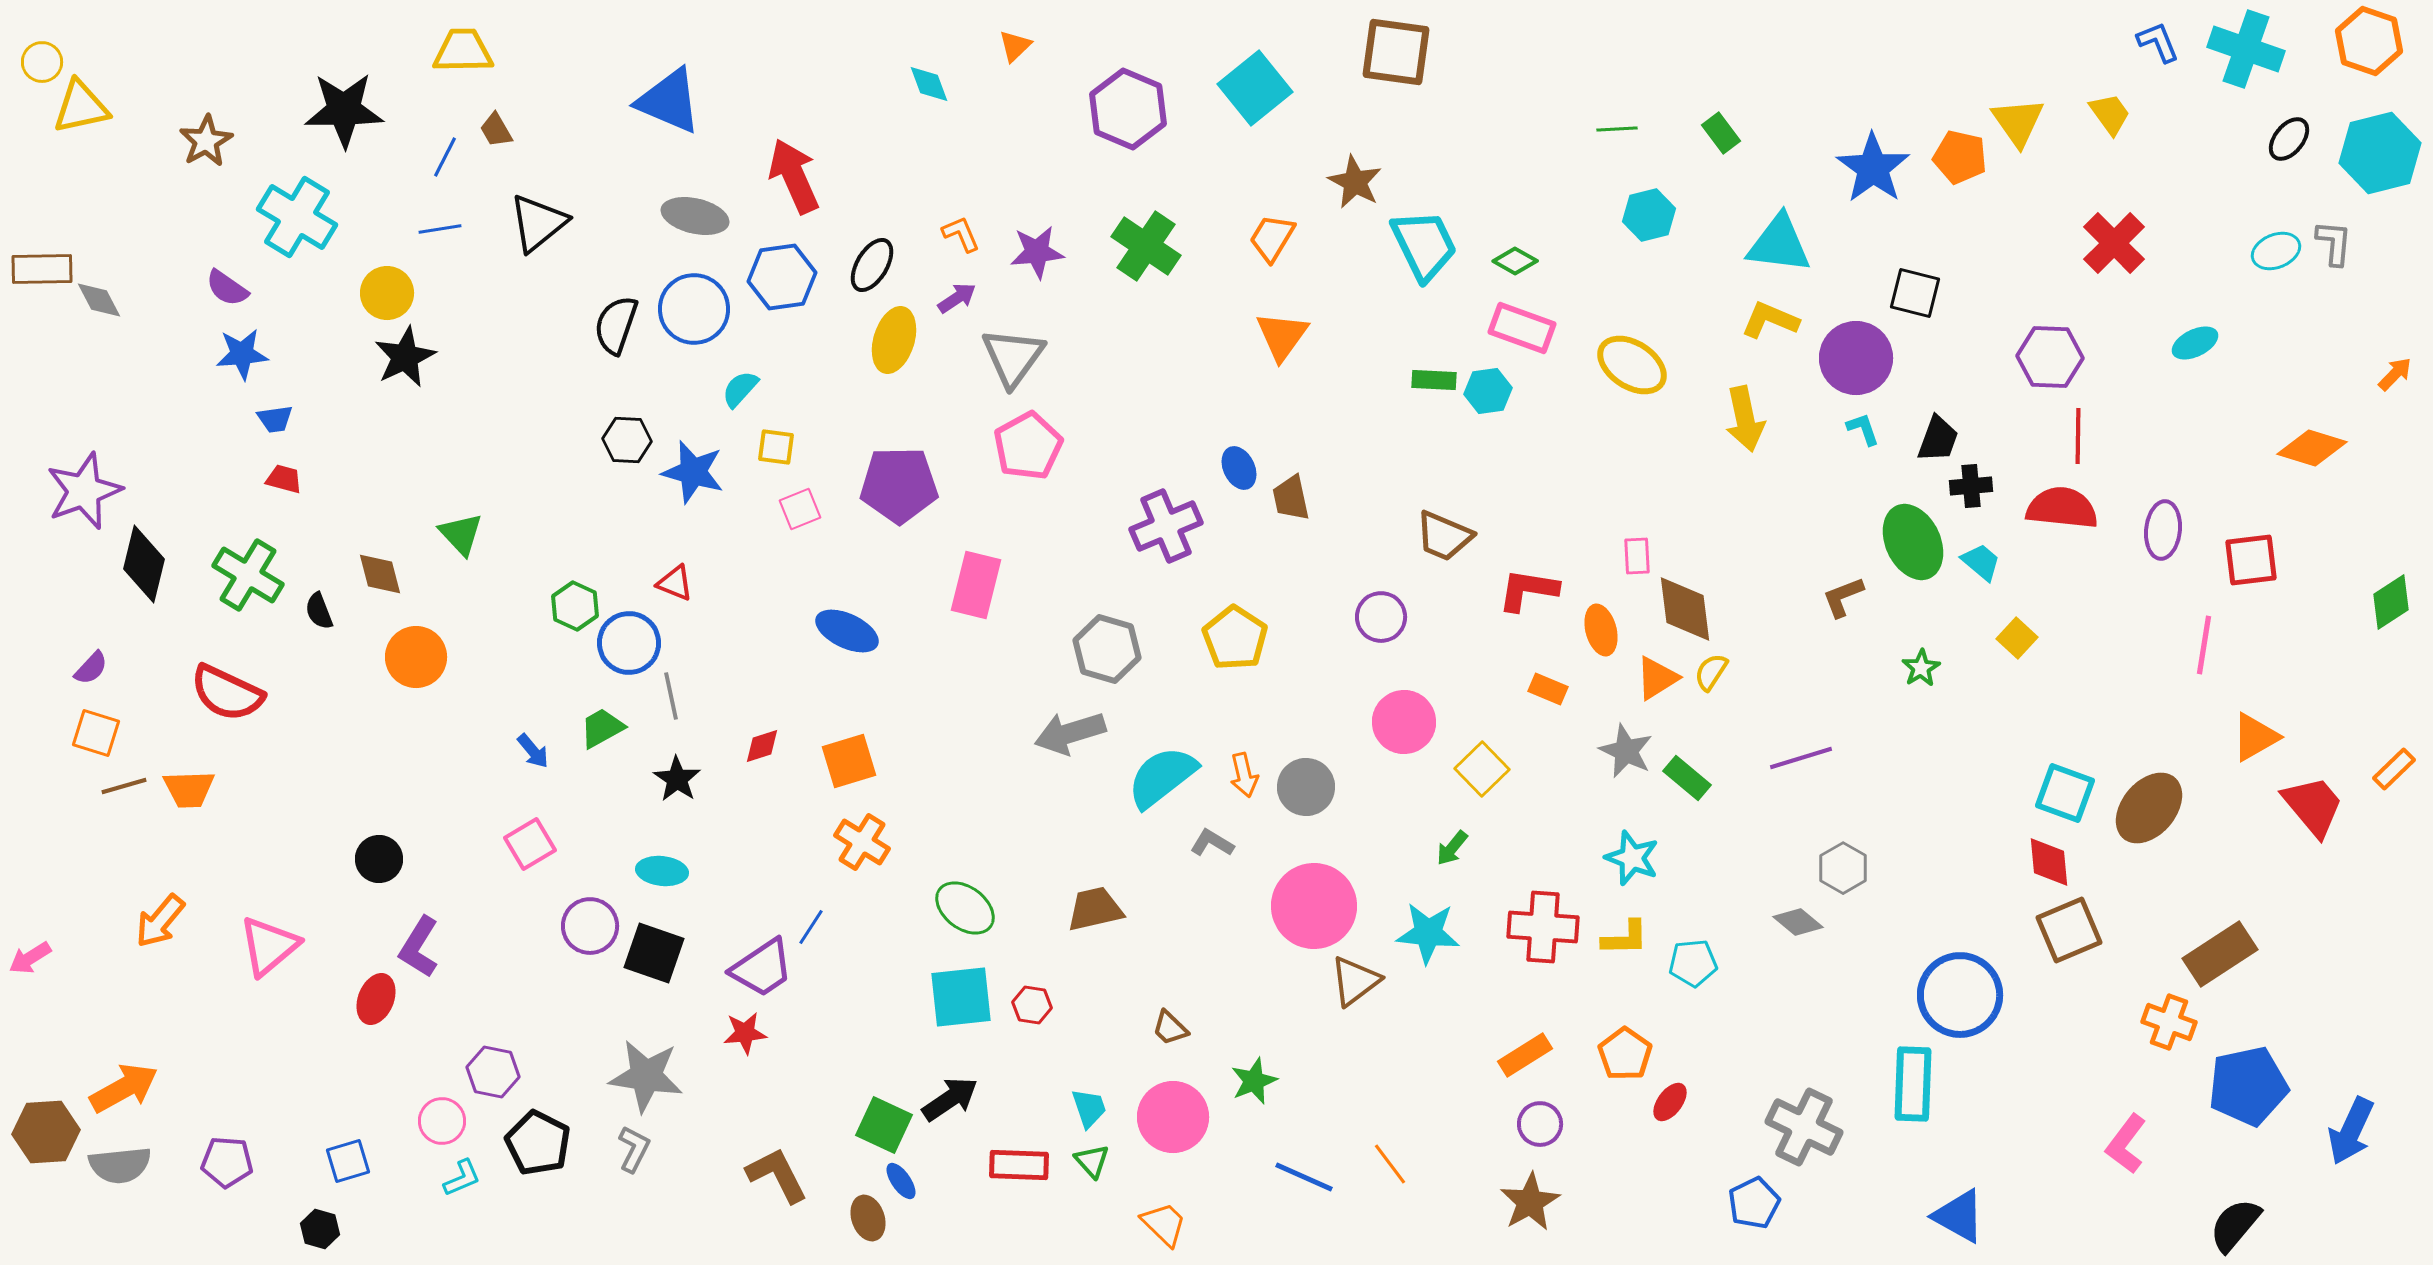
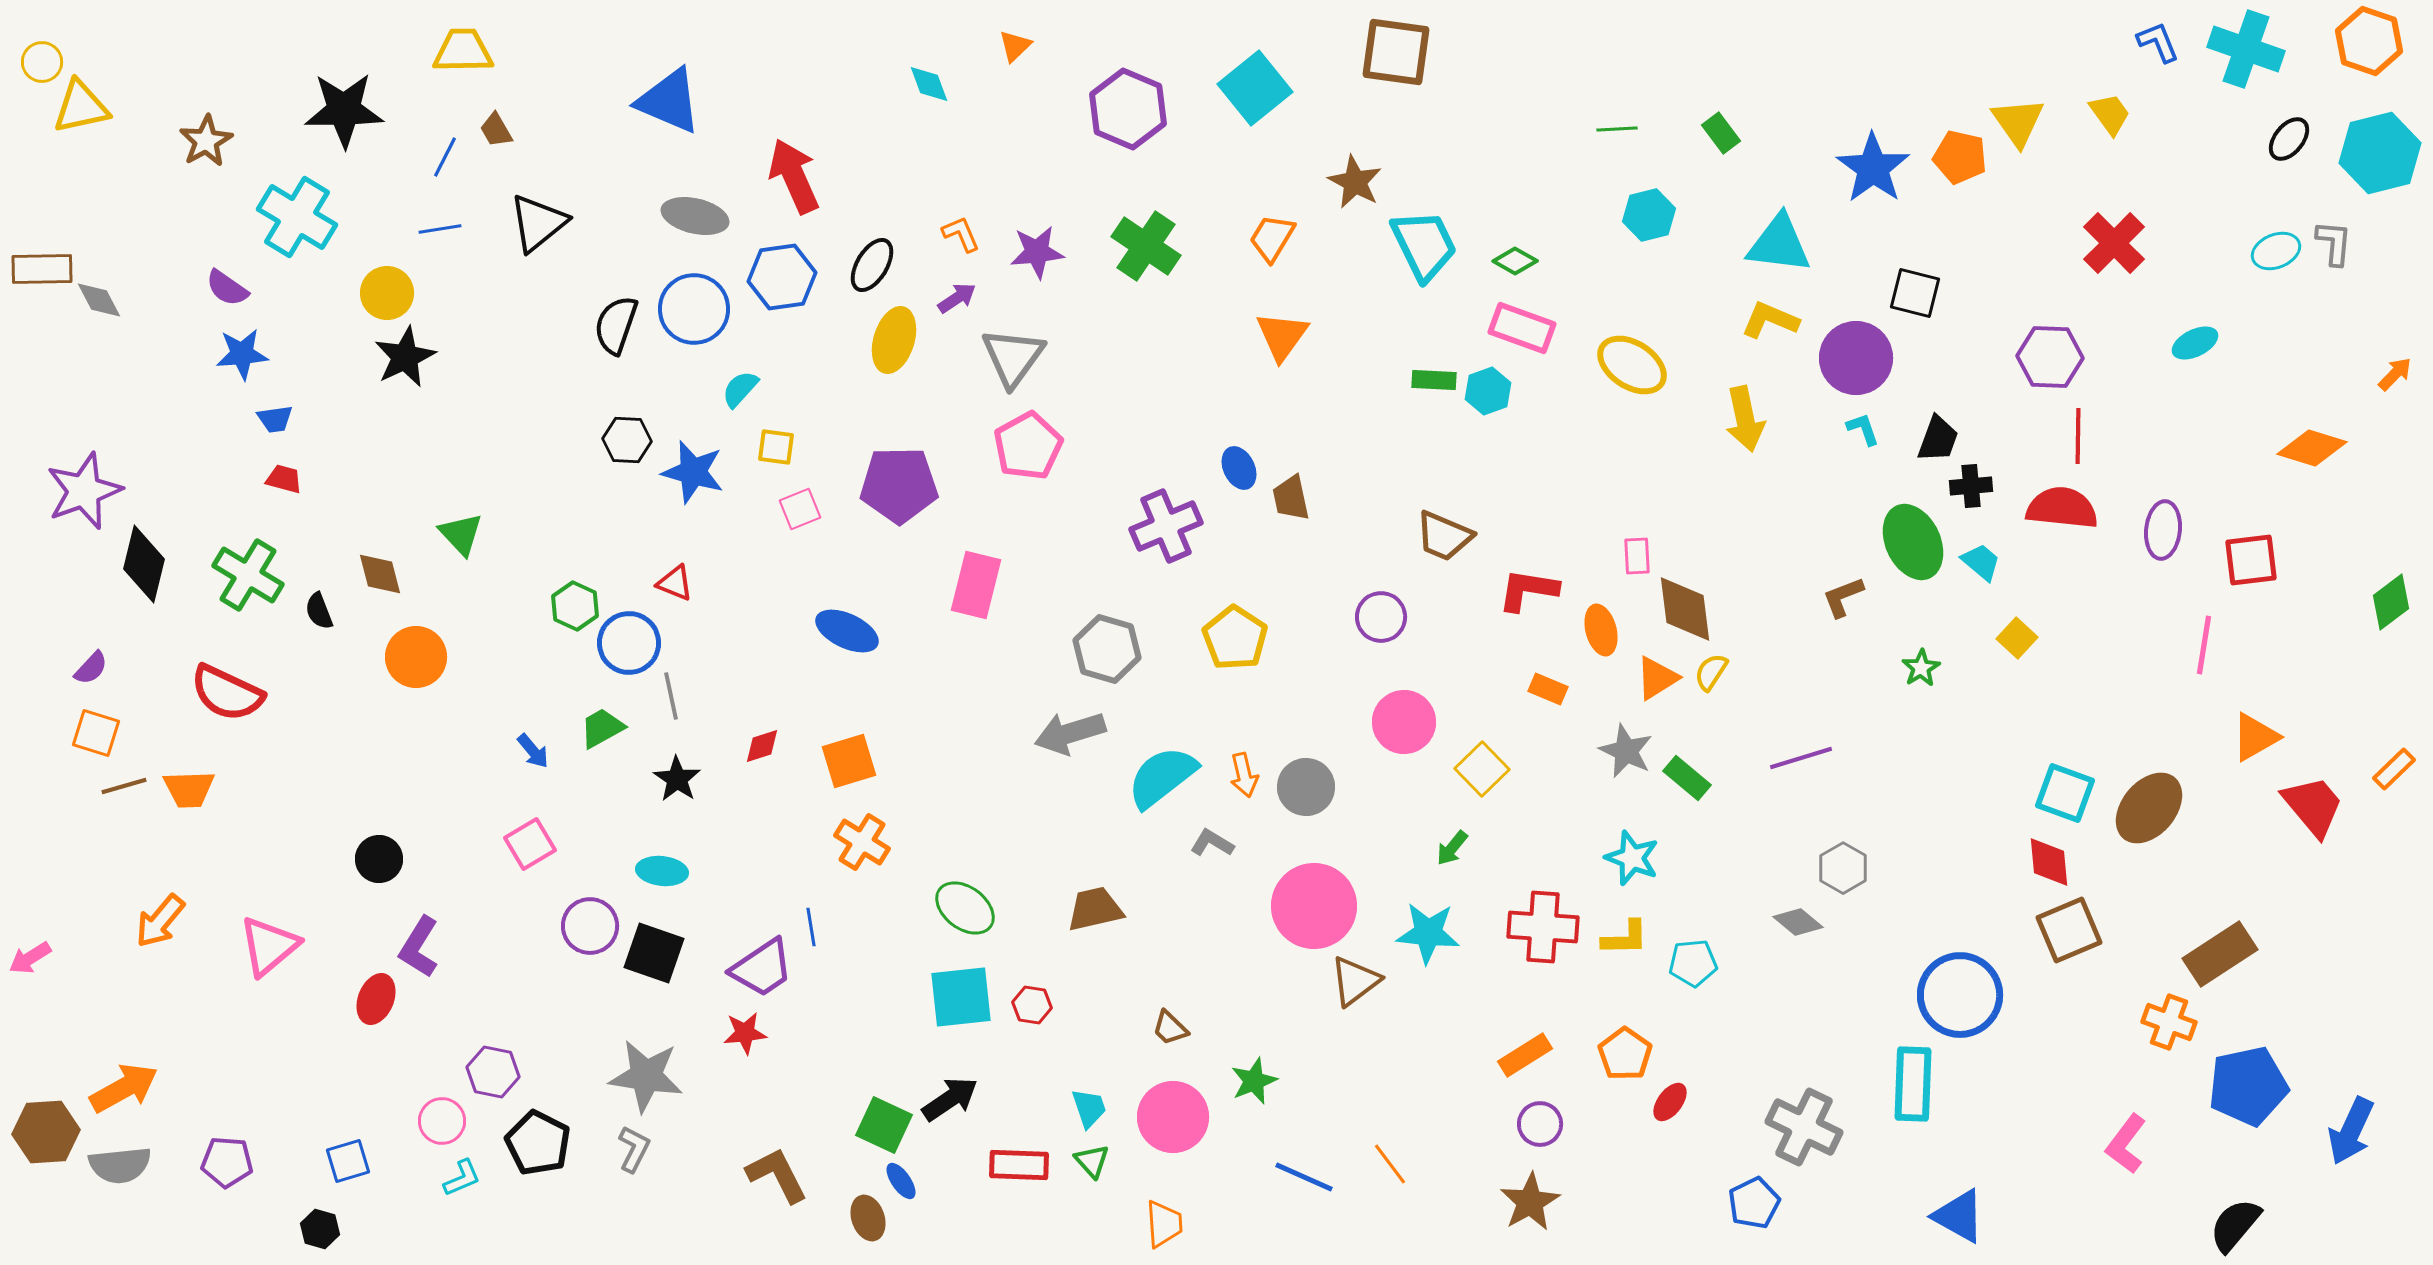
cyan hexagon at (1488, 391): rotated 12 degrees counterclockwise
green diamond at (2391, 602): rotated 4 degrees counterclockwise
blue line at (811, 927): rotated 42 degrees counterclockwise
orange trapezoid at (1164, 1224): rotated 42 degrees clockwise
